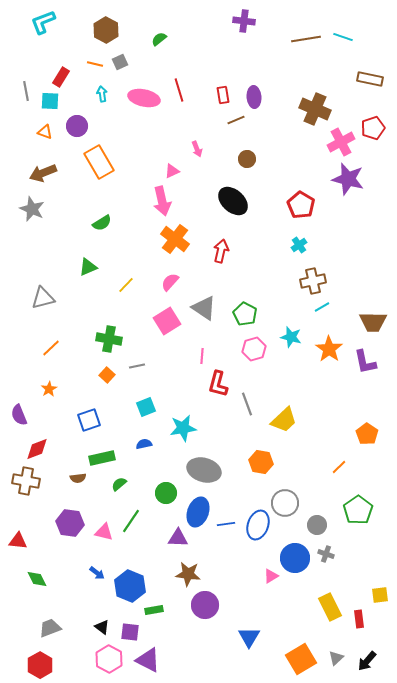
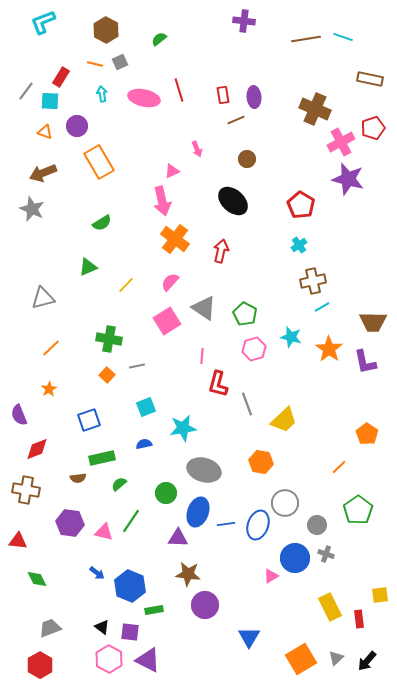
gray line at (26, 91): rotated 48 degrees clockwise
brown cross at (26, 481): moved 9 px down
